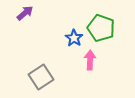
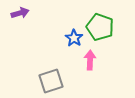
purple arrow: moved 5 px left; rotated 24 degrees clockwise
green pentagon: moved 1 px left, 1 px up
gray square: moved 10 px right, 4 px down; rotated 15 degrees clockwise
